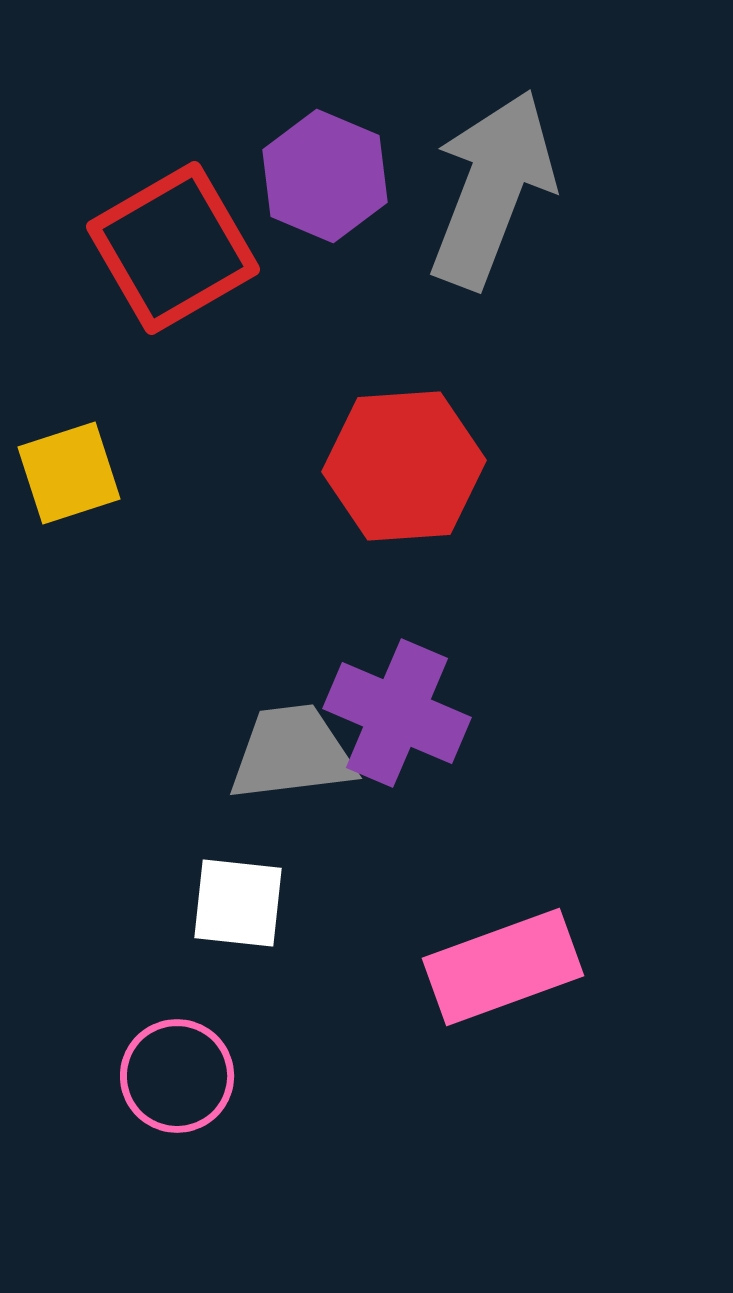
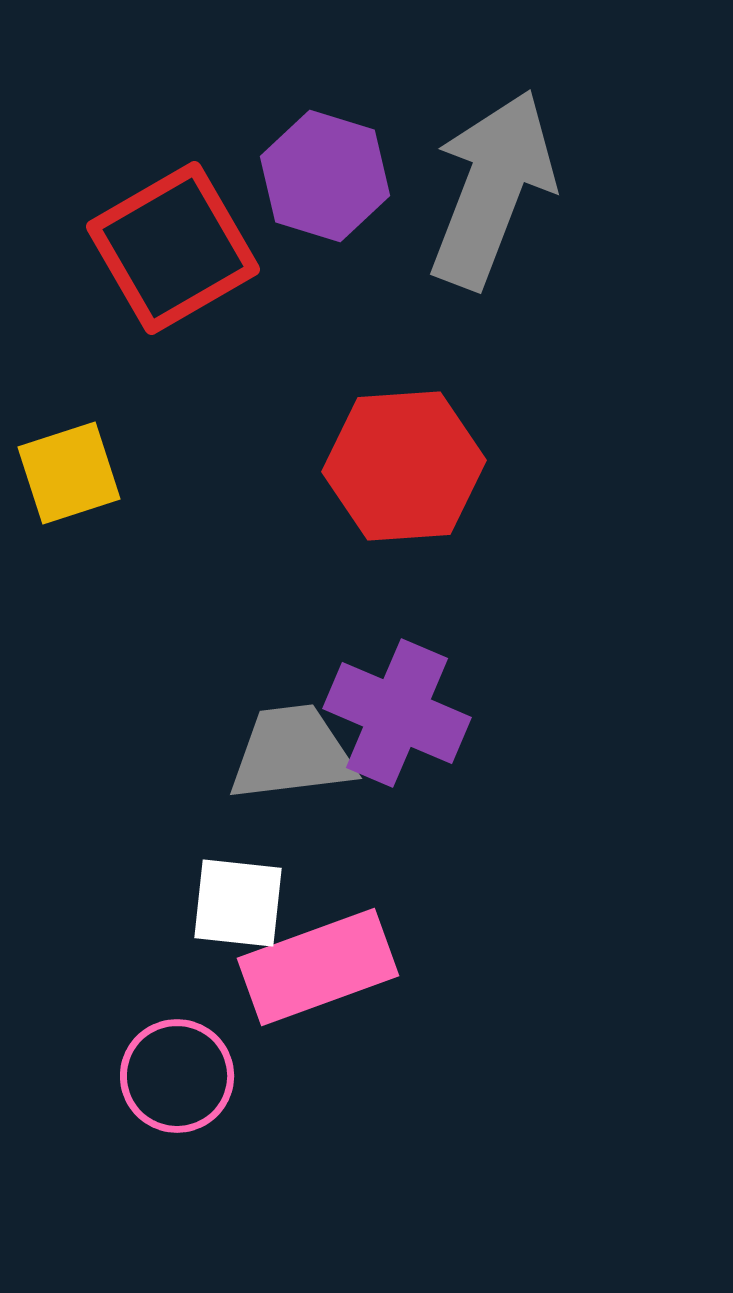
purple hexagon: rotated 6 degrees counterclockwise
pink rectangle: moved 185 px left
